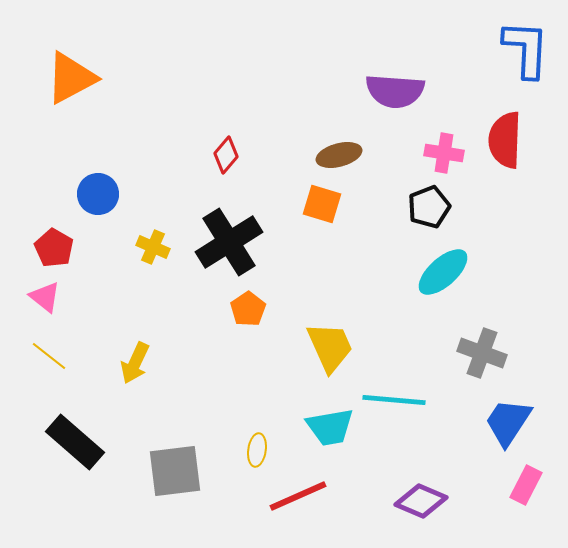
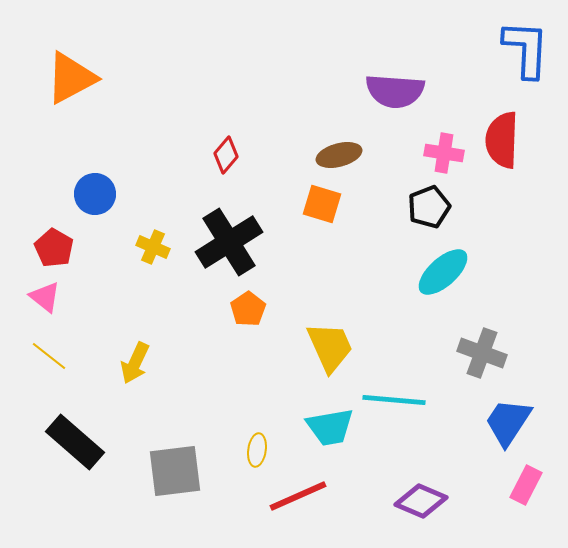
red semicircle: moved 3 px left
blue circle: moved 3 px left
